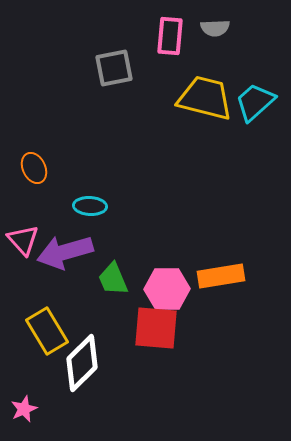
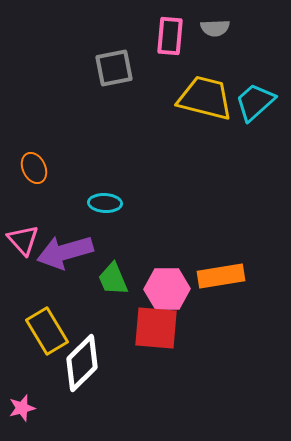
cyan ellipse: moved 15 px right, 3 px up
pink star: moved 2 px left, 1 px up; rotated 8 degrees clockwise
